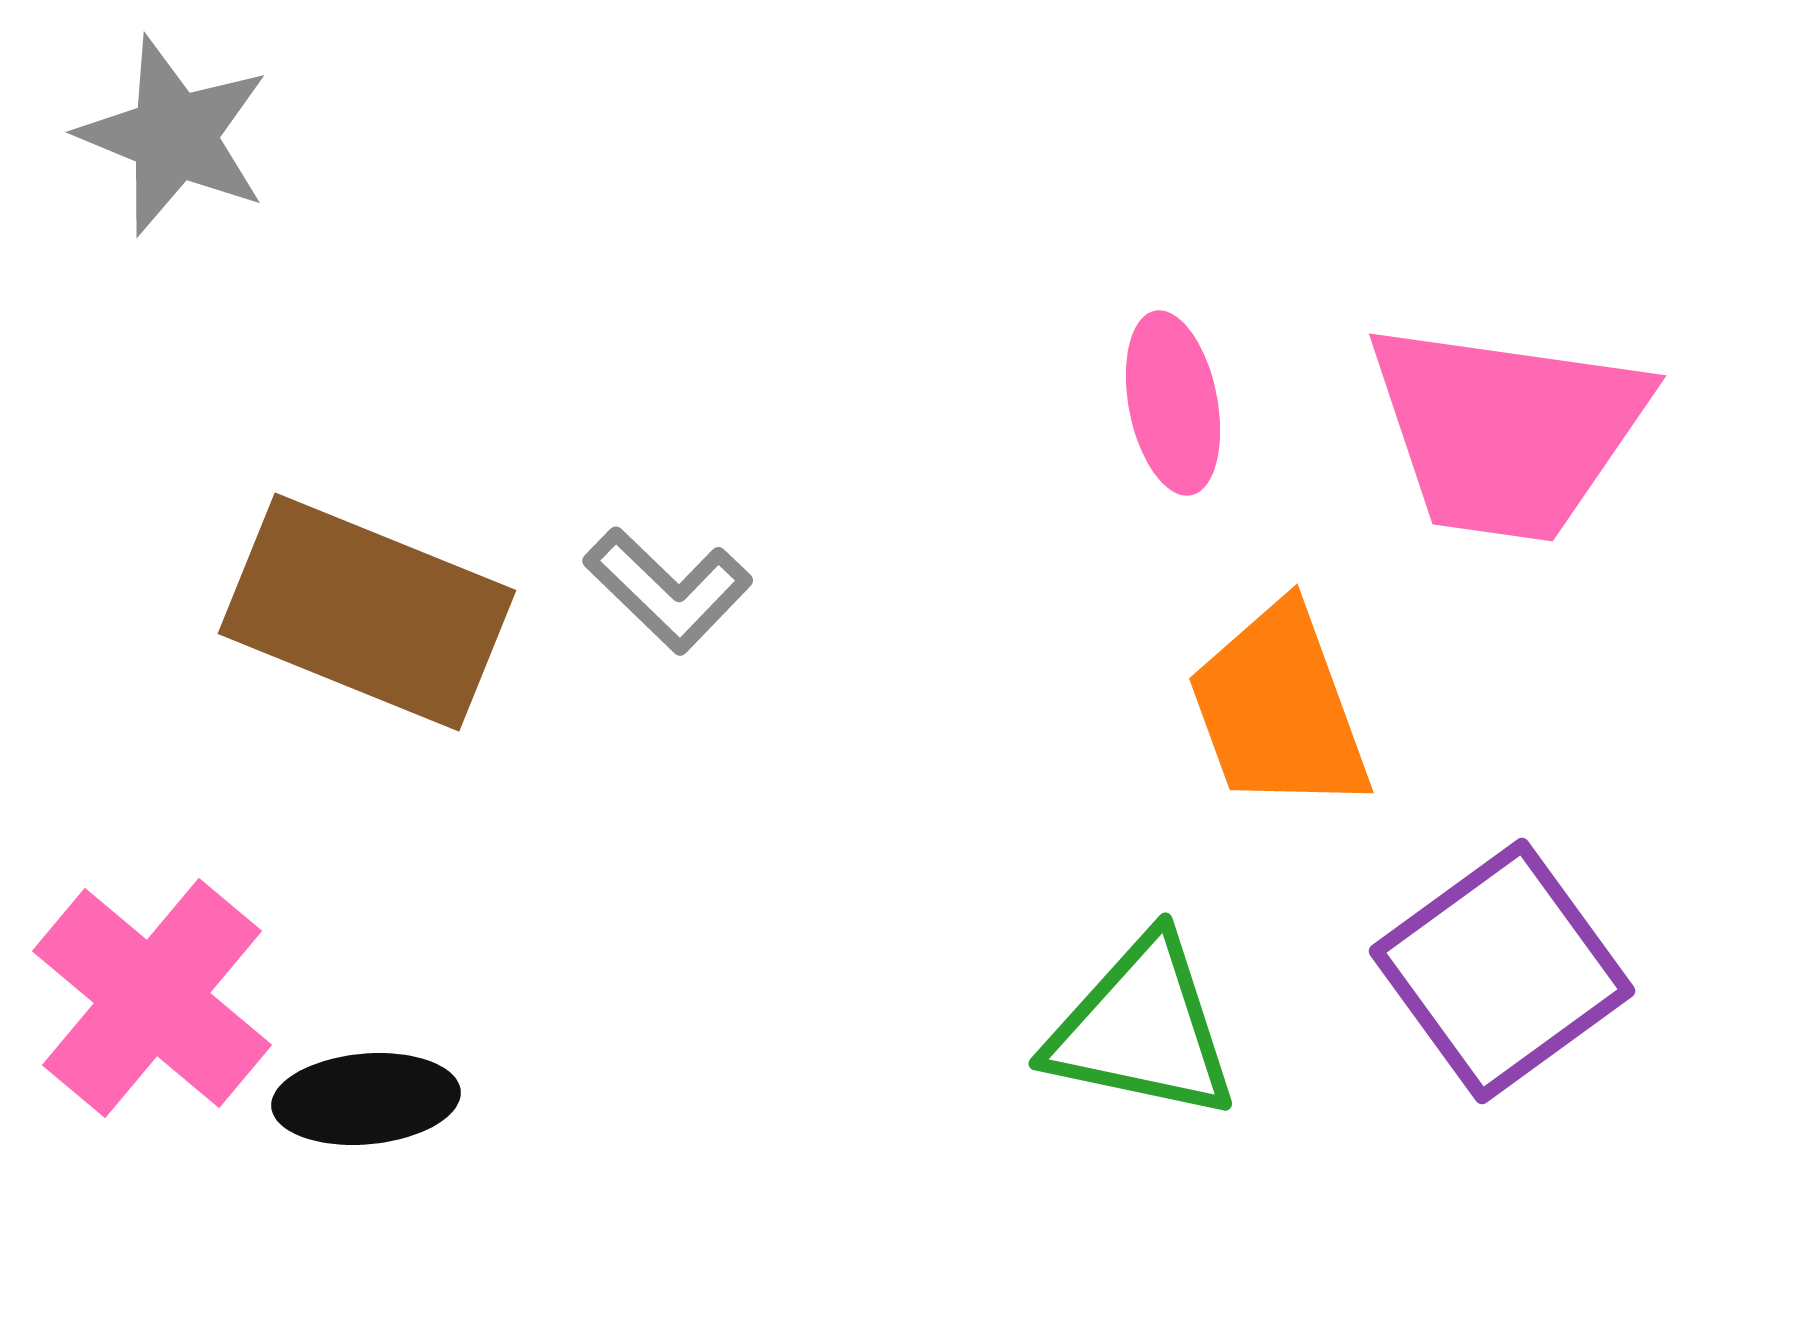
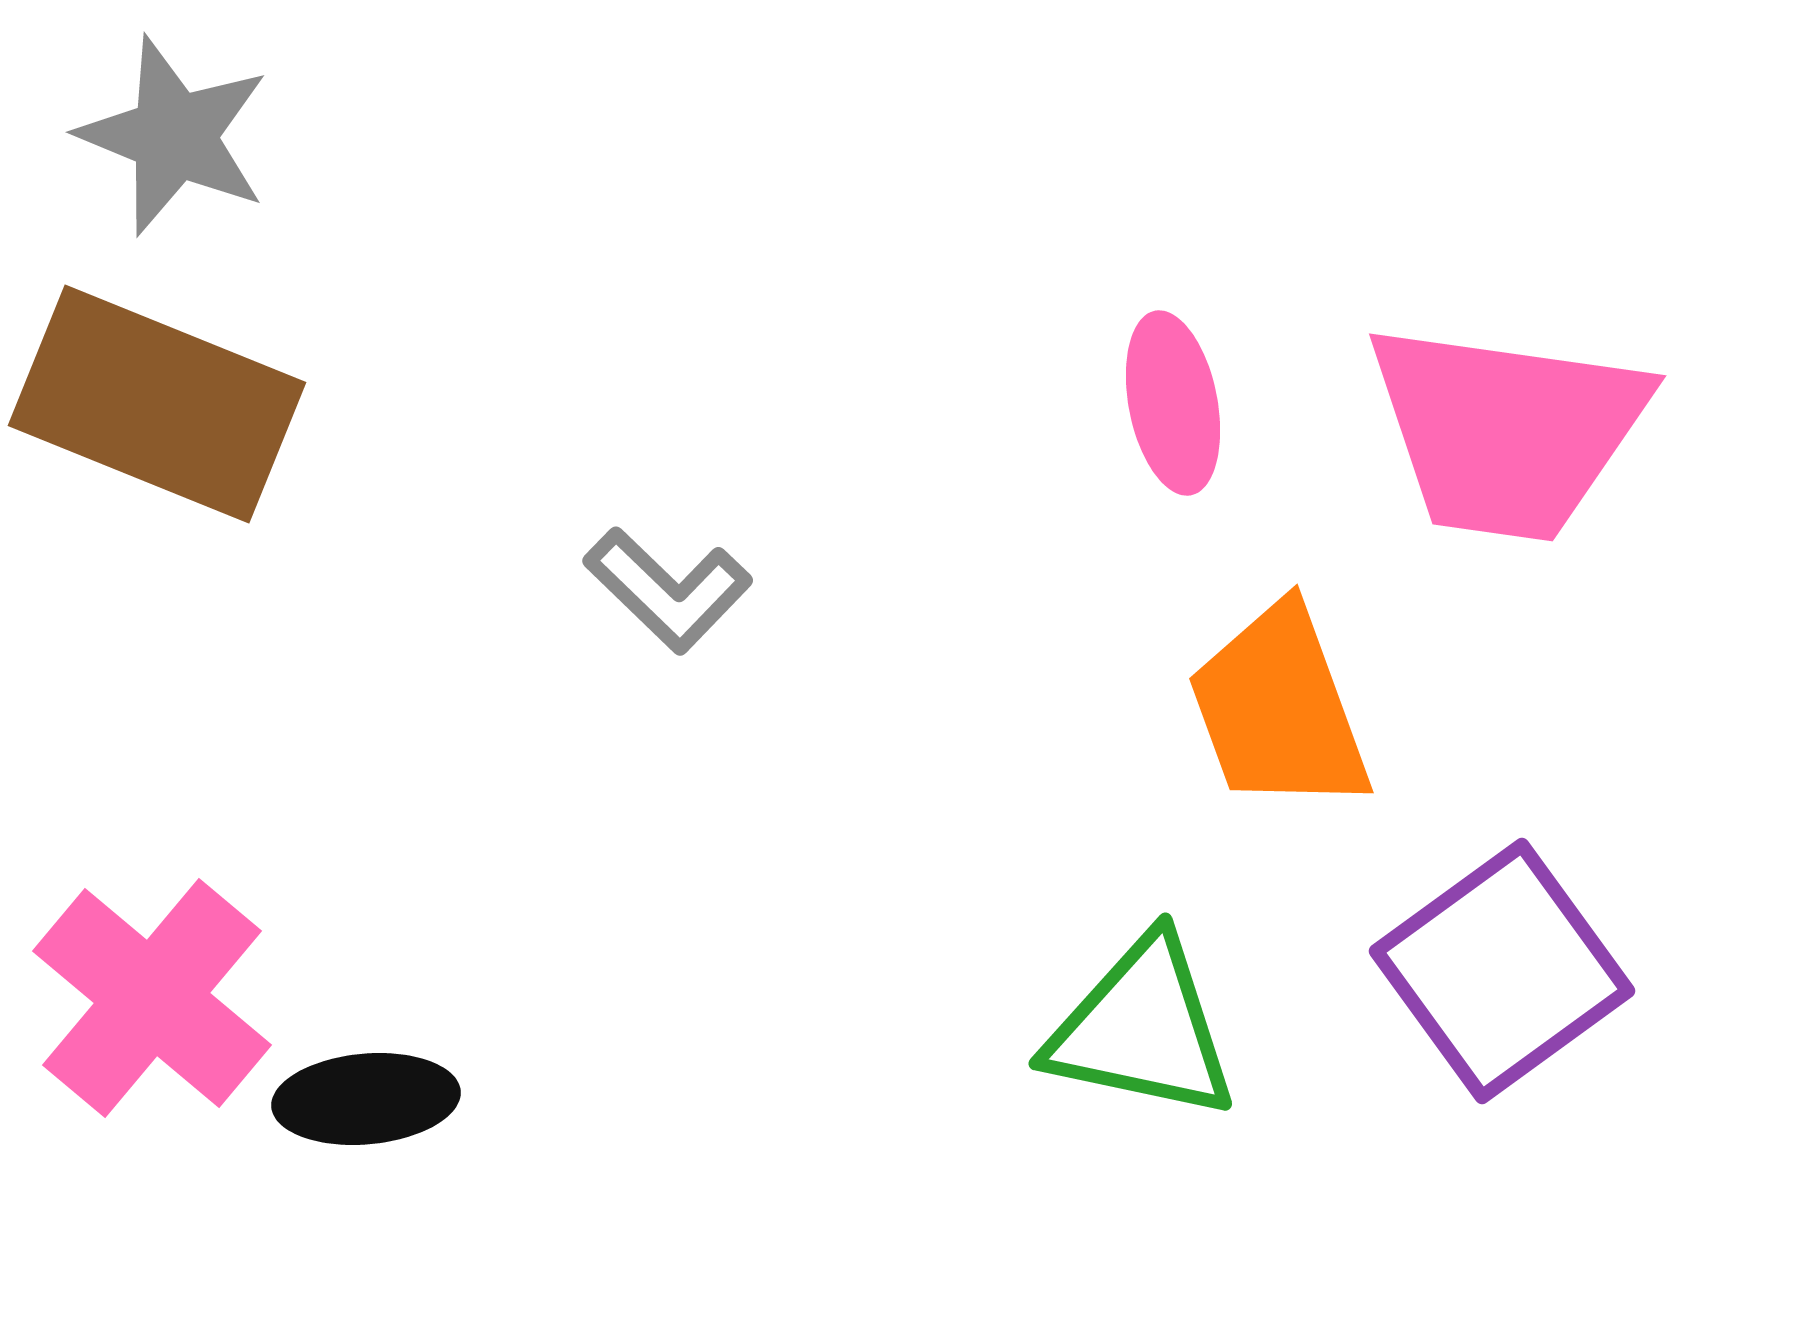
brown rectangle: moved 210 px left, 208 px up
